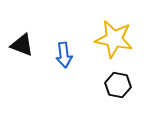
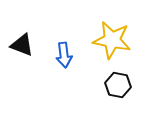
yellow star: moved 2 px left, 1 px down
